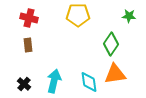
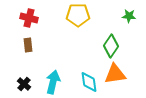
green diamond: moved 2 px down
cyan arrow: moved 1 px left, 1 px down
